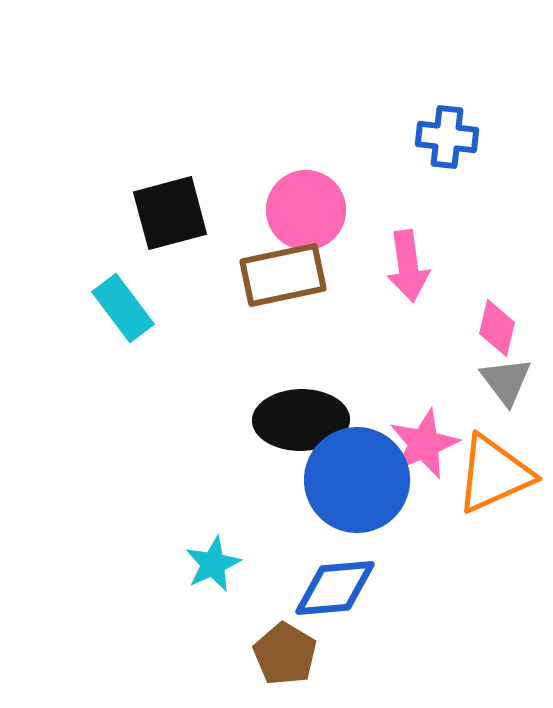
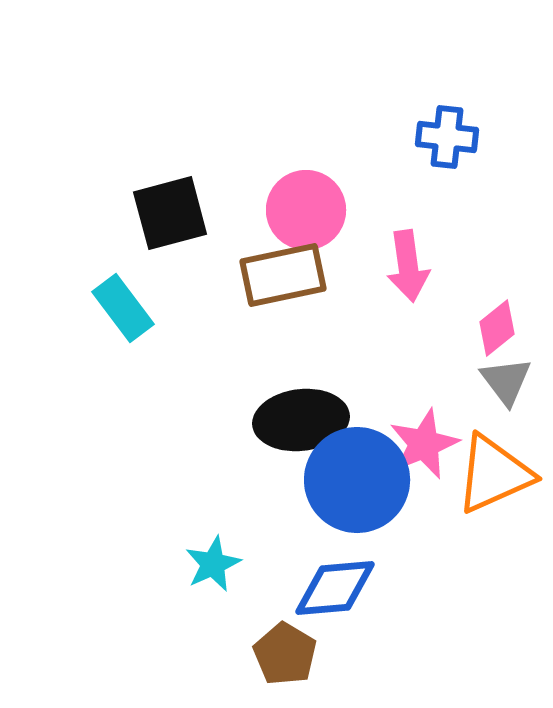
pink diamond: rotated 38 degrees clockwise
black ellipse: rotated 6 degrees counterclockwise
